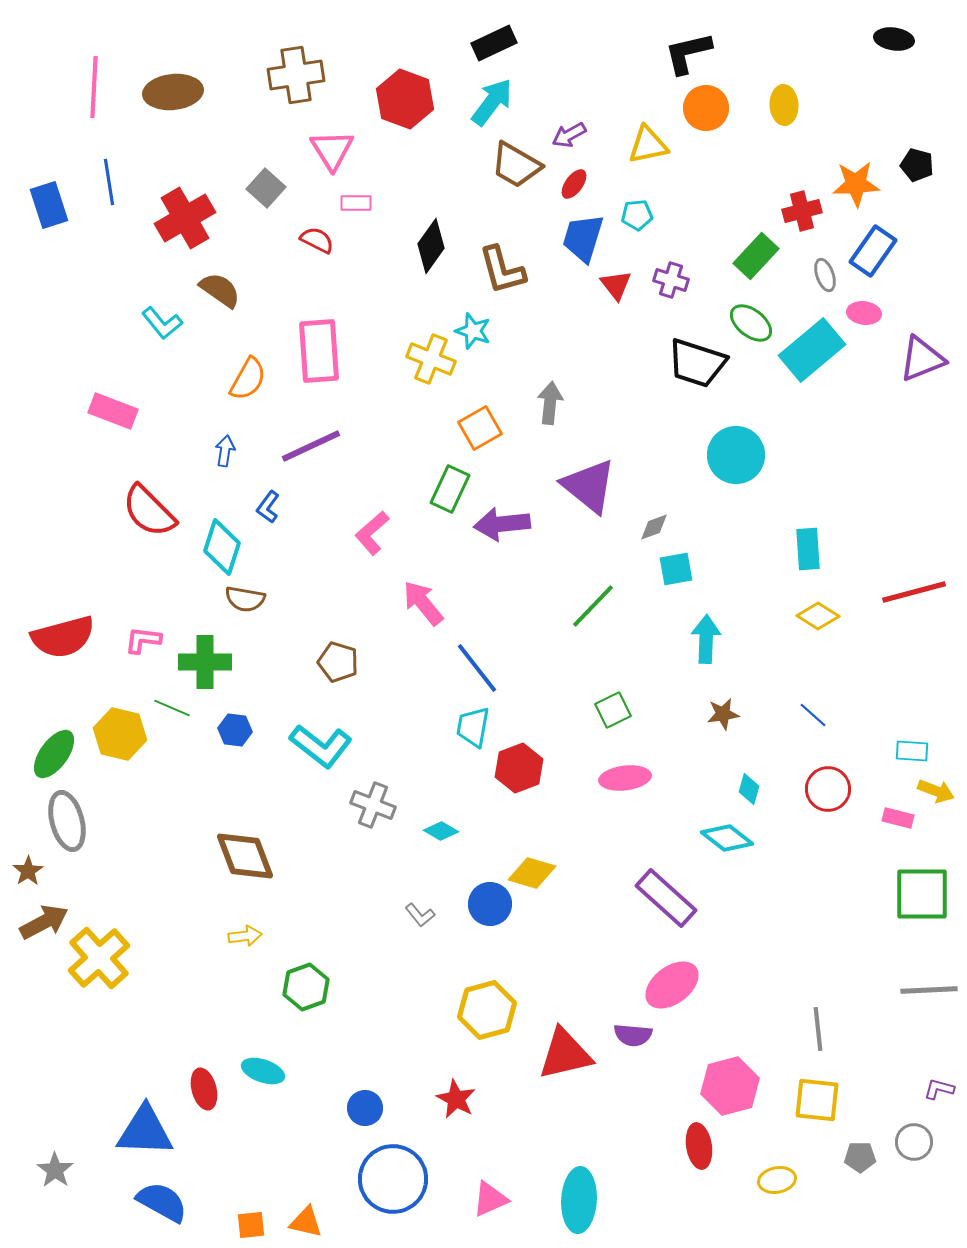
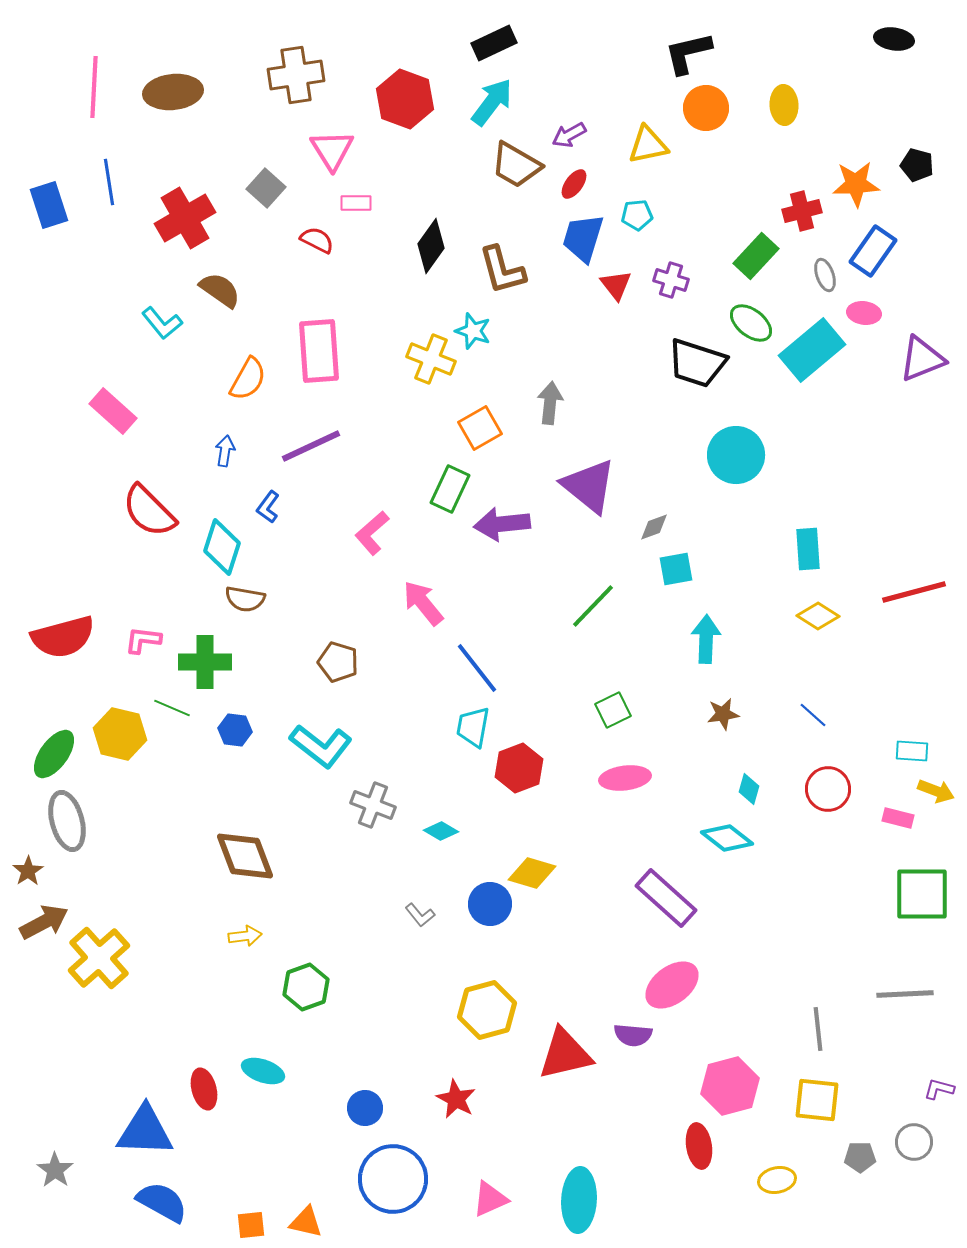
pink rectangle at (113, 411): rotated 21 degrees clockwise
gray line at (929, 990): moved 24 px left, 4 px down
